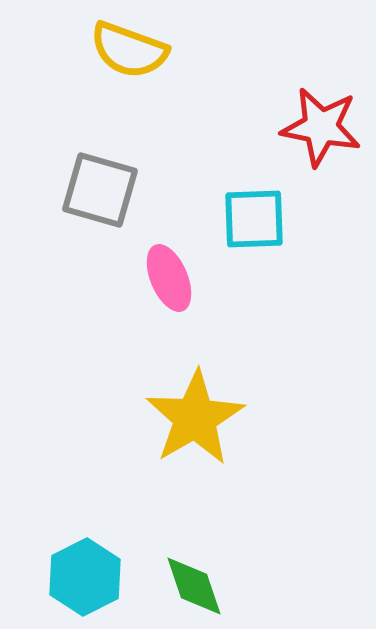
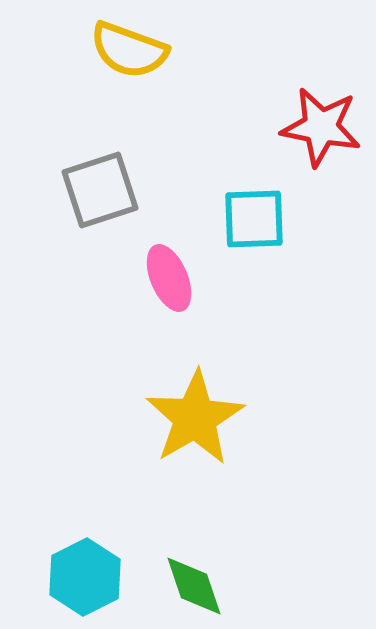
gray square: rotated 34 degrees counterclockwise
